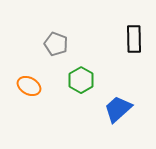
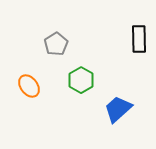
black rectangle: moved 5 px right
gray pentagon: rotated 20 degrees clockwise
orange ellipse: rotated 25 degrees clockwise
